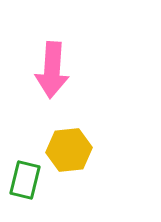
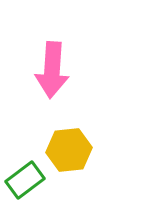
green rectangle: rotated 39 degrees clockwise
